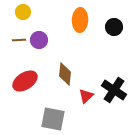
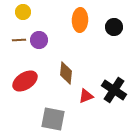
brown diamond: moved 1 px right, 1 px up
red triangle: rotated 21 degrees clockwise
